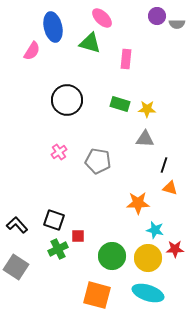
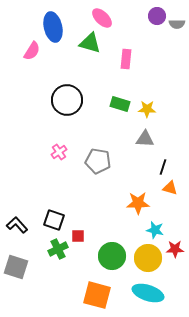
black line: moved 1 px left, 2 px down
gray square: rotated 15 degrees counterclockwise
